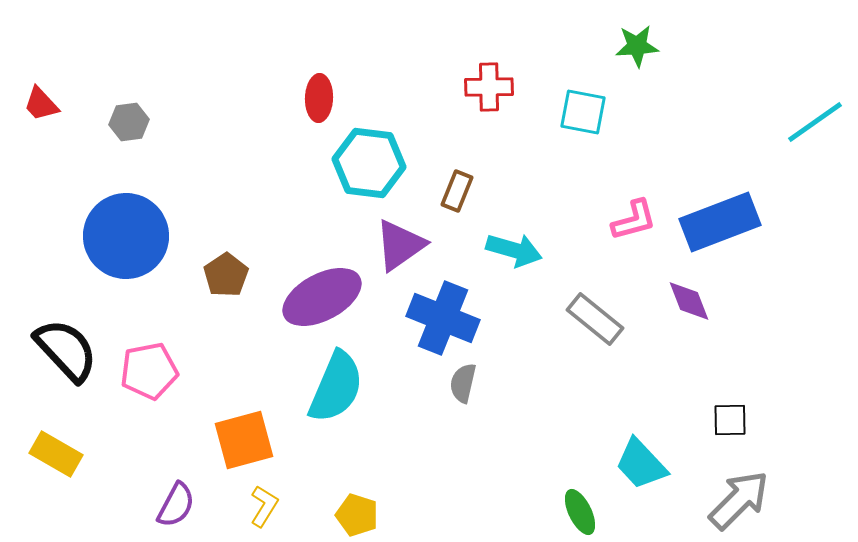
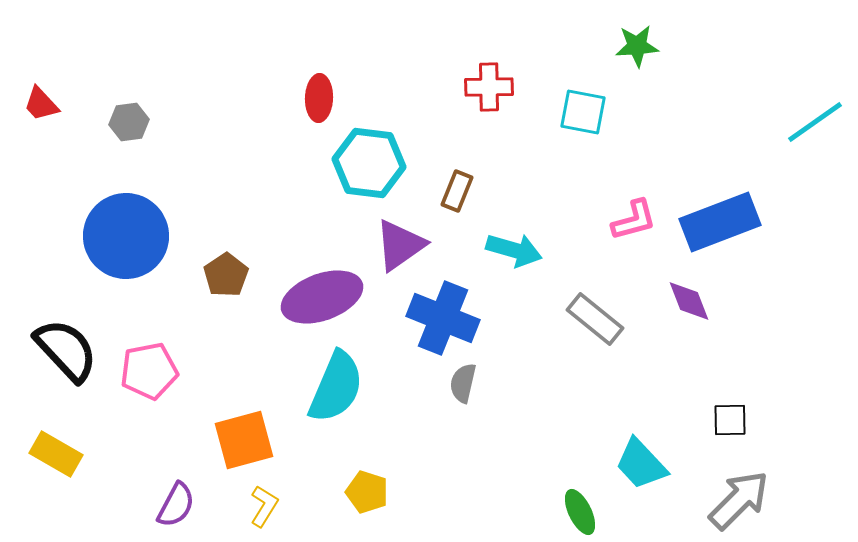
purple ellipse: rotated 8 degrees clockwise
yellow pentagon: moved 10 px right, 23 px up
